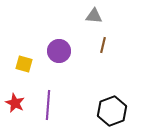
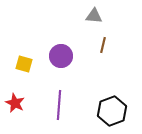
purple circle: moved 2 px right, 5 px down
purple line: moved 11 px right
